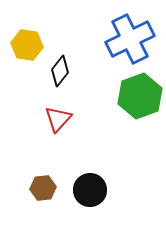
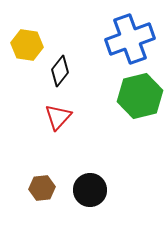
blue cross: rotated 6 degrees clockwise
green hexagon: rotated 6 degrees clockwise
red triangle: moved 2 px up
brown hexagon: moved 1 px left
